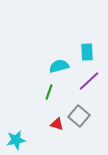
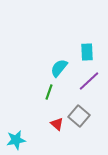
cyan semicircle: moved 2 px down; rotated 36 degrees counterclockwise
red triangle: rotated 24 degrees clockwise
